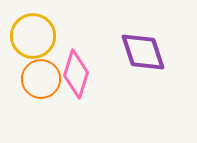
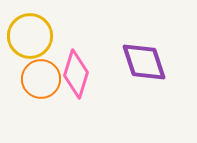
yellow circle: moved 3 px left
purple diamond: moved 1 px right, 10 px down
